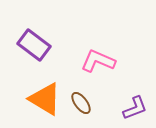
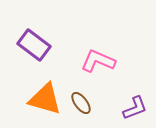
orange triangle: rotated 15 degrees counterclockwise
